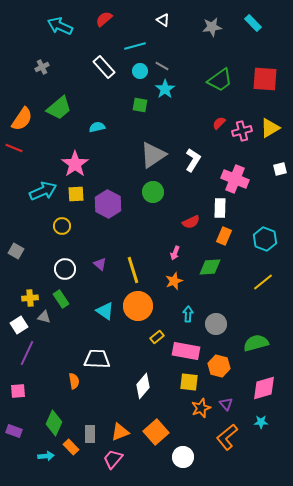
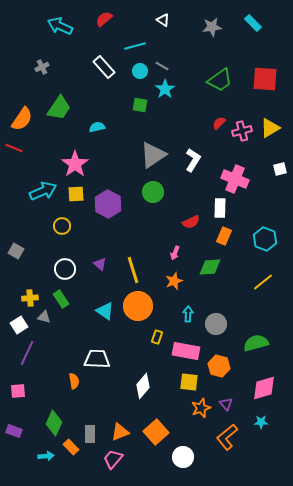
green trapezoid at (59, 108): rotated 16 degrees counterclockwise
yellow rectangle at (157, 337): rotated 32 degrees counterclockwise
